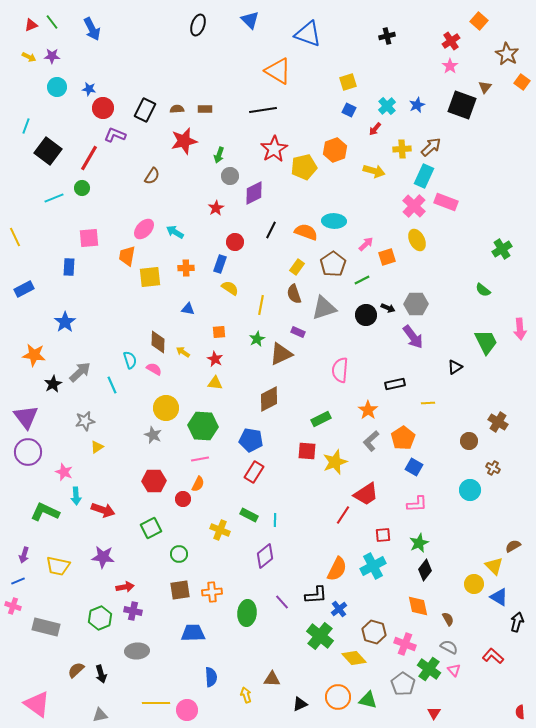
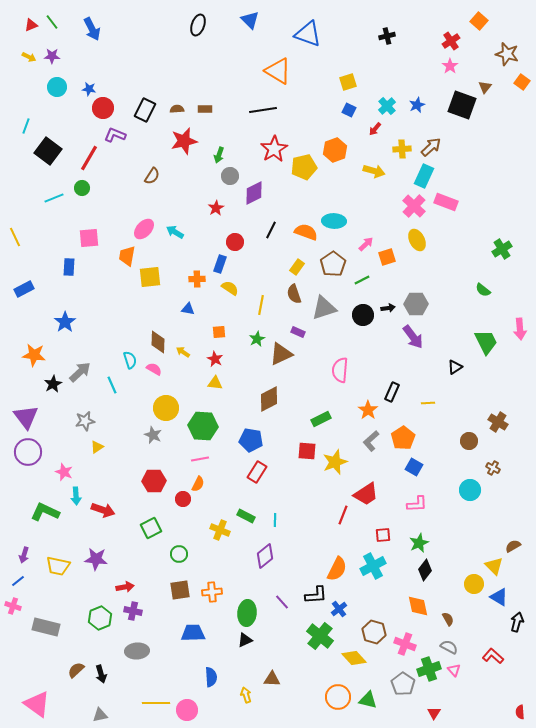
brown star at (507, 54): rotated 15 degrees counterclockwise
orange cross at (186, 268): moved 11 px right, 11 px down
black arrow at (388, 308): rotated 32 degrees counterclockwise
black circle at (366, 315): moved 3 px left
black rectangle at (395, 384): moved 3 px left, 8 px down; rotated 54 degrees counterclockwise
red rectangle at (254, 472): moved 3 px right
green rectangle at (249, 515): moved 3 px left, 1 px down
red line at (343, 515): rotated 12 degrees counterclockwise
purple star at (103, 557): moved 7 px left, 2 px down
blue line at (18, 581): rotated 16 degrees counterclockwise
green cross at (429, 669): rotated 35 degrees clockwise
black triangle at (300, 704): moved 55 px left, 64 px up
